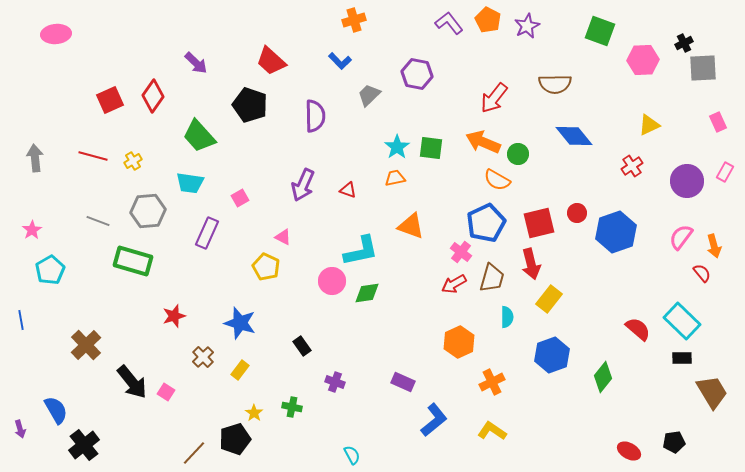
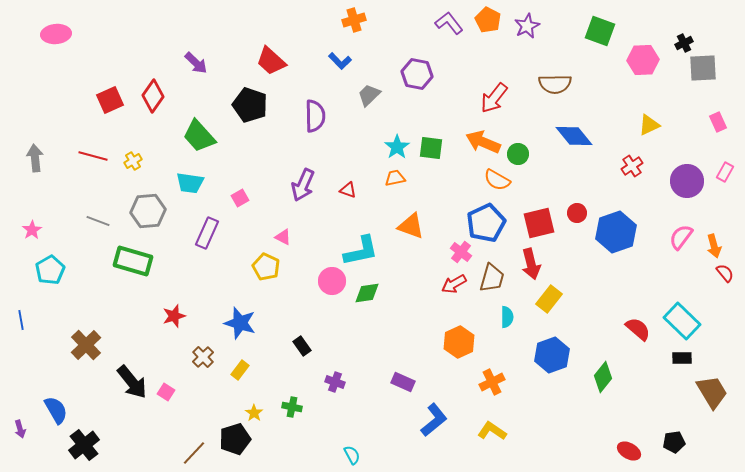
red semicircle at (702, 273): moved 23 px right
